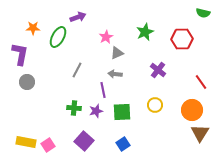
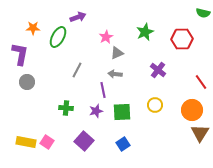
green cross: moved 8 px left
pink square: moved 1 px left, 3 px up; rotated 24 degrees counterclockwise
